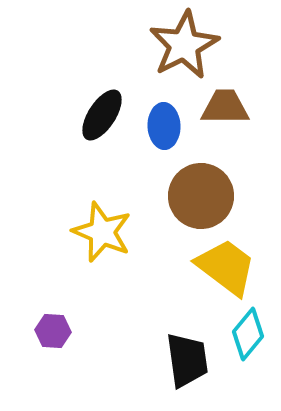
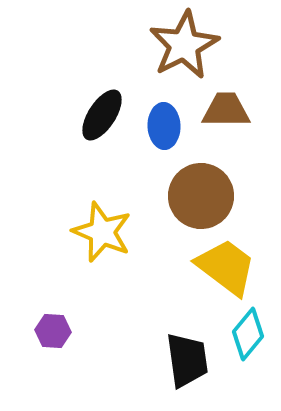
brown trapezoid: moved 1 px right, 3 px down
